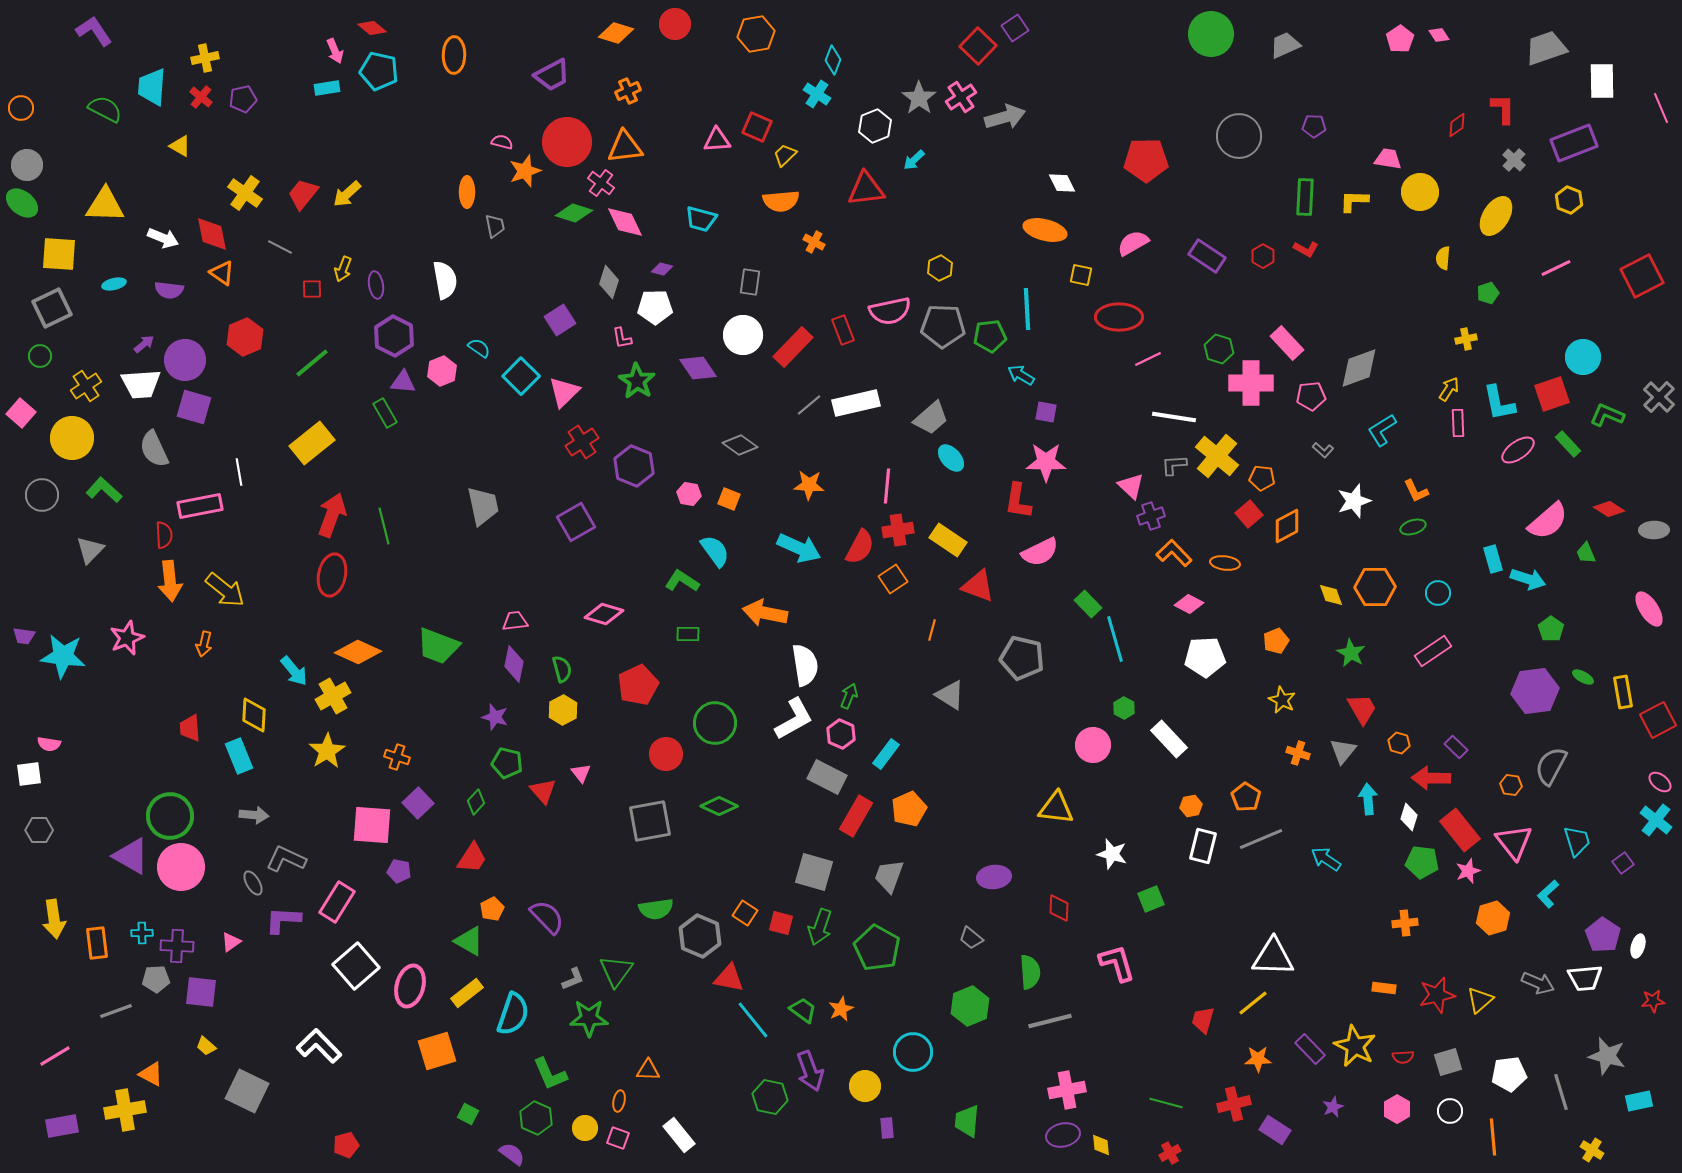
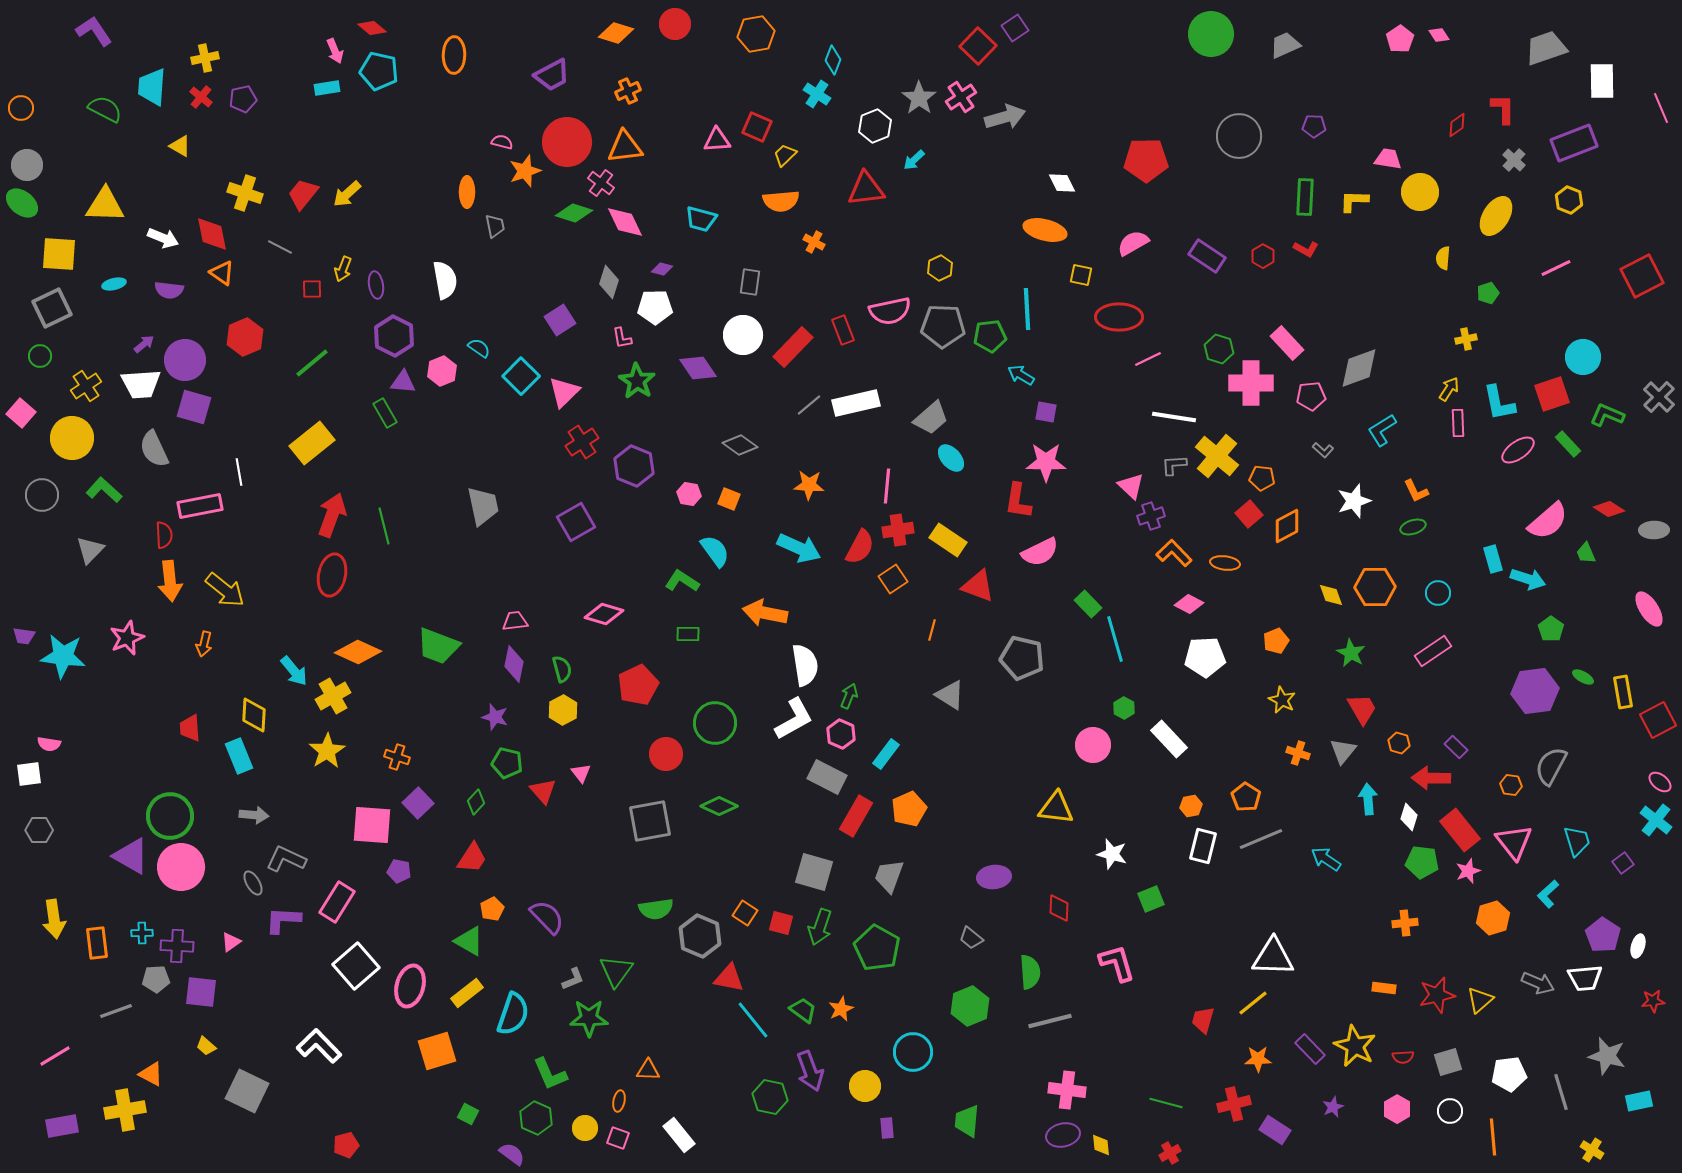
yellow cross at (245, 193): rotated 16 degrees counterclockwise
pink cross at (1067, 1090): rotated 18 degrees clockwise
